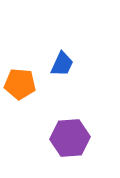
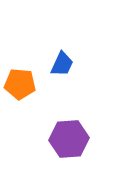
purple hexagon: moved 1 px left, 1 px down
